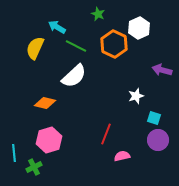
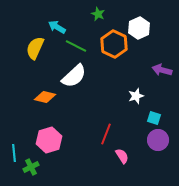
orange diamond: moved 6 px up
pink semicircle: rotated 70 degrees clockwise
green cross: moved 3 px left
